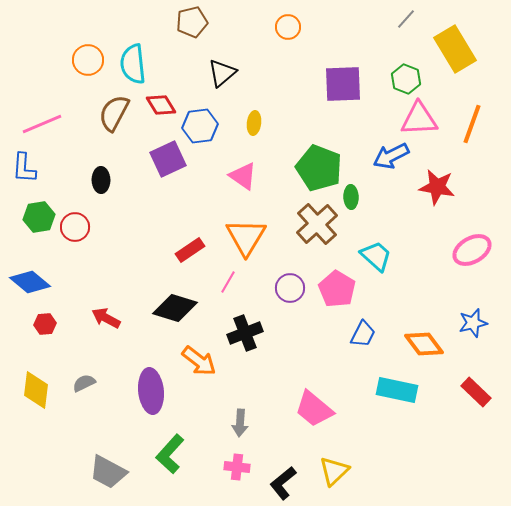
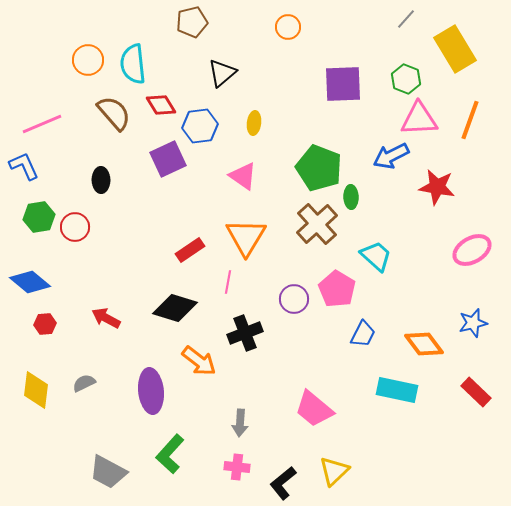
brown semicircle at (114, 113): rotated 111 degrees clockwise
orange line at (472, 124): moved 2 px left, 4 px up
blue L-shape at (24, 168): moved 2 px up; rotated 152 degrees clockwise
pink line at (228, 282): rotated 20 degrees counterclockwise
purple circle at (290, 288): moved 4 px right, 11 px down
